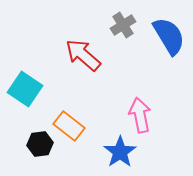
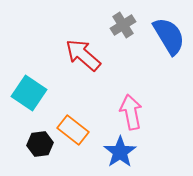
cyan square: moved 4 px right, 4 px down
pink arrow: moved 9 px left, 3 px up
orange rectangle: moved 4 px right, 4 px down
